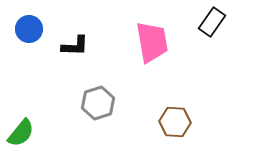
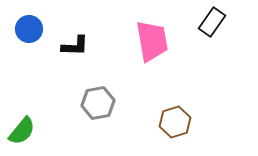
pink trapezoid: moved 1 px up
gray hexagon: rotated 8 degrees clockwise
brown hexagon: rotated 20 degrees counterclockwise
green semicircle: moved 1 px right, 2 px up
